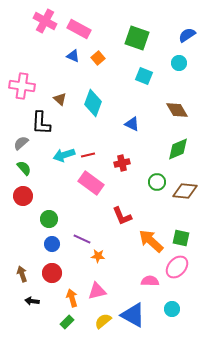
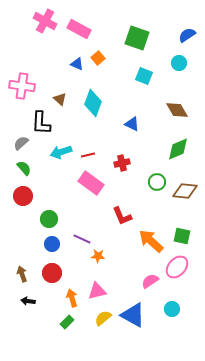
blue triangle at (73, 56): moved 4 px right, 8 px down
cyan arrow at (64, 155): moved 3 px left, 3 px up
green square at (181, 238): moved 1 px right, 2 px up
pink semicircle at (150, 281): rotated 36 degrees counterclockwise
black arrow at (32, 301): moved 4 px left
yellow semicircle at (103, 321): moved 3 px up
